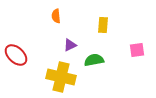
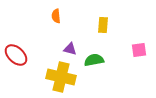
purple triangle: moved 4 px down; rotated 40 degrees clockwise
pink square: moved 2 px right
